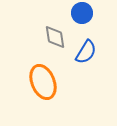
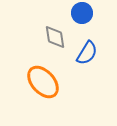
blue semicircle: moved 1 px right, 1 px down
orange ellipse: rotated 20 degrees counterclockwise
